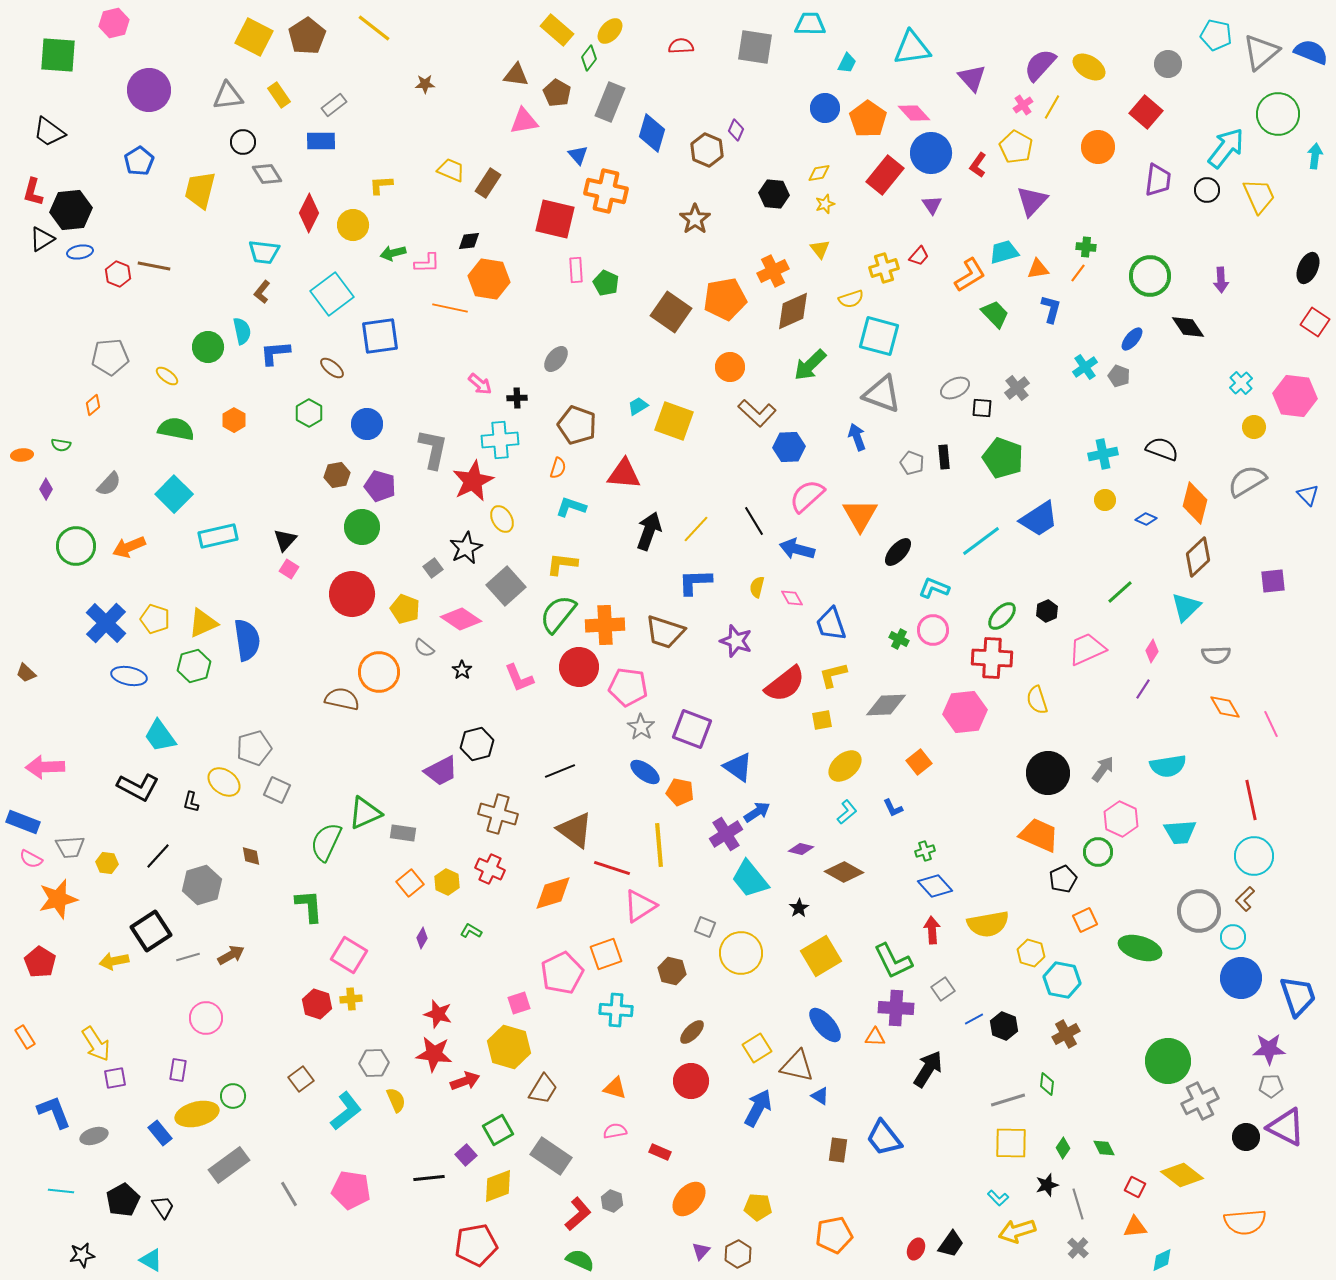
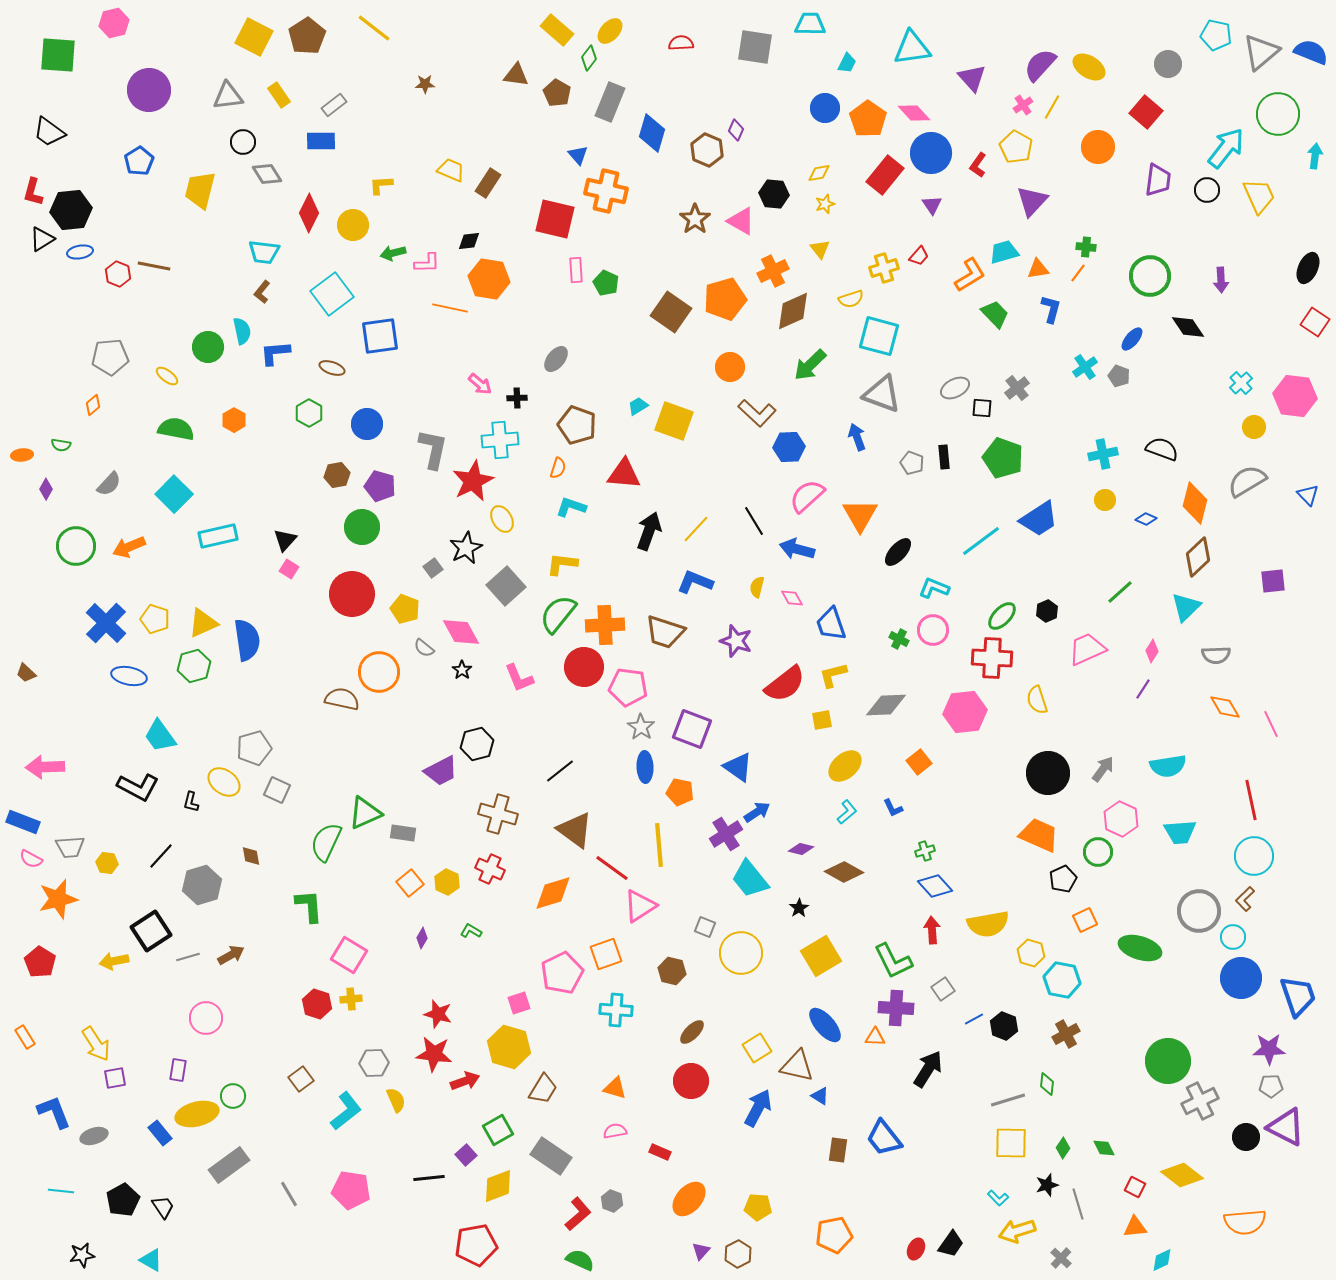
red semicircle at (681, 46): moved 3 px up
pink triangle at (524, 121): moved 217 px right, 100 px down; rotated 40 degrees clockwise
orange pentagon at (725, 299): rotated 6 degrees counterclockwise
brown ellipse at (332, 368): rotated 20 degrees counterclockwise
blue L-shape at (695, 582): rotated 24 degrees clockwise
pink diamond at (461, 619): moved 13 px down; rotated 27 degrees clockwise
red circle at (579, 667): moved 5 px right
black line at (560, 771): rotated 16 degrees counterclockwise
blue ellipse at (645, 772): moved 5 px up; rotated 52 degrees clockwise
black line at (158, 856): moved 3 px right
red line at (612, 868): rotated 18 degrees clockwise
gray cross at (1078, 1248): moved 17 px left, 10 px down
